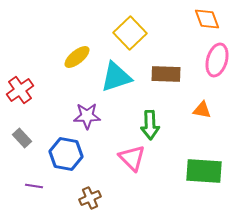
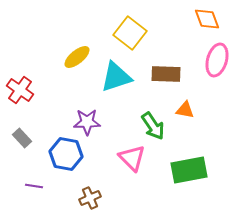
yellow square: rotated 8 degrees counterclockwise
red cross: rotated 20 degrees counterclockwise
orange triangle: moved 17 px left
purple star: moved 6 px down
green arrow: moved 3 px right, 1 px down; rotated 32 degrees counterclockwise
green rectangle: moved 15 px left, 1 px up; rotated 15 degrees counterclockwise
